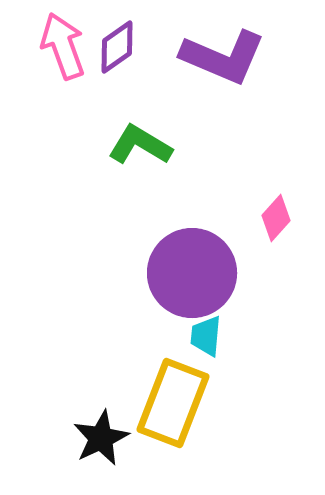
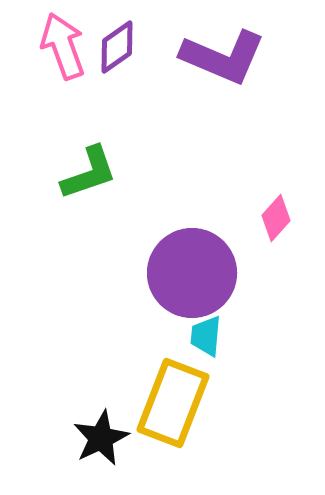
green L-shape: moved 51 px left, 28 px down; rotated 130 degrees clockwise
